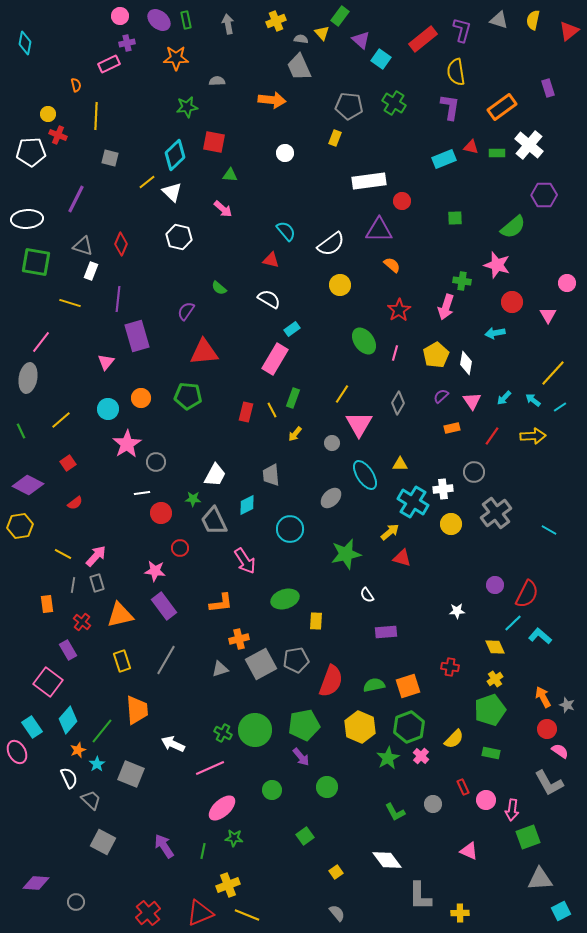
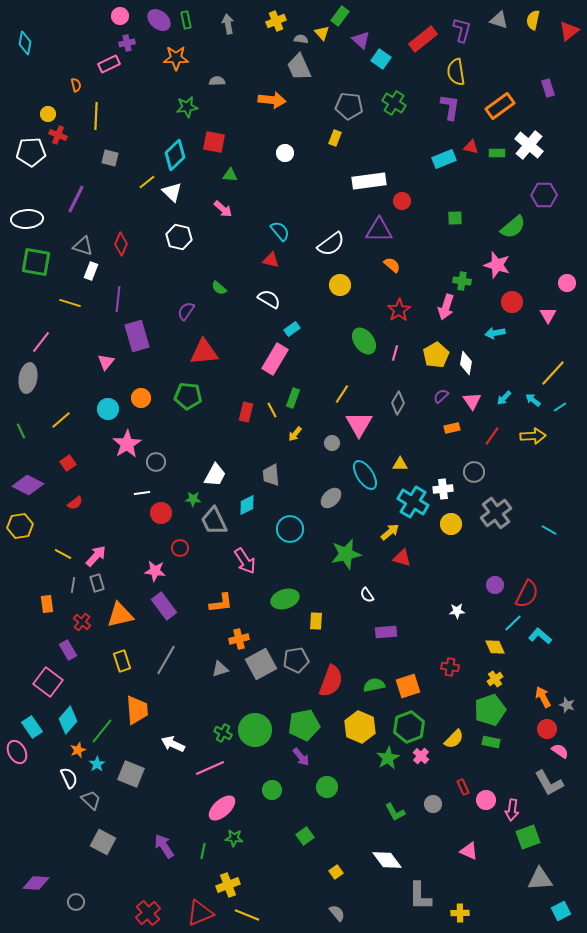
orange rectangle at (502, 107): moved 2 px left, 1 px up
cyan semicircle at (286, 231): moved 6 px left
green rectangle at (491, 753): moved 11 px up
